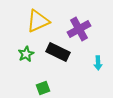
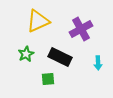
purple cross: moved 2 px right
black rectangle: moved 2 px right, 5 px down
green square: moved 5 px right, 9 px up; rotated 16 degrees clockwise
